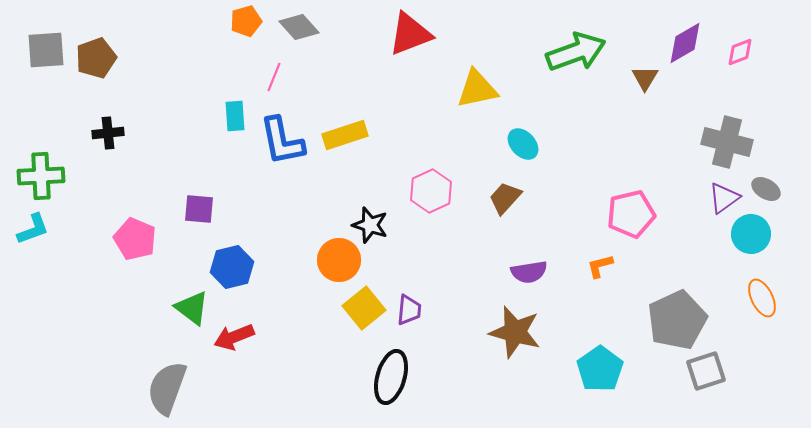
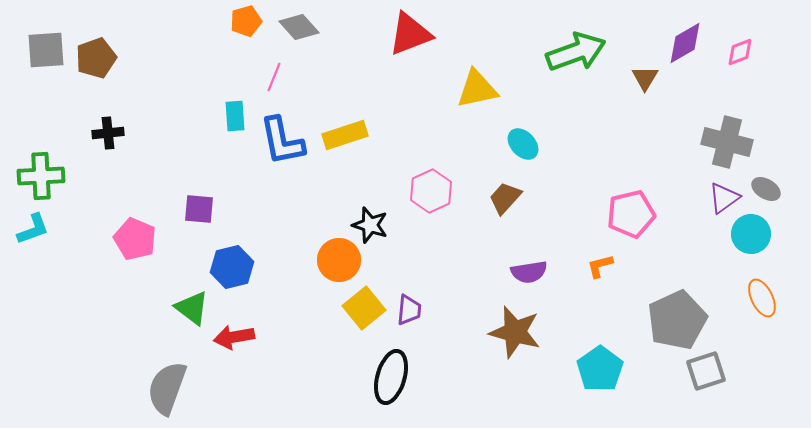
red arrow at (234, 337): rotated 12 degrees clockwise
